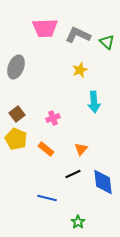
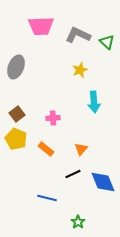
pink trapezoid: moved 4 px left, 2 px up
pink cross: rotated 16 degrees clockwise
blue diamond: rotated 16 degrees counterclockwise
